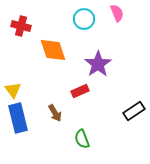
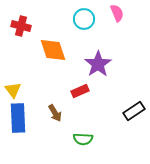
blue rectangle: rotated 12 degrees clockwise
green semicircle: moved 1 px right; rotated 66 degrees counterclockwise
